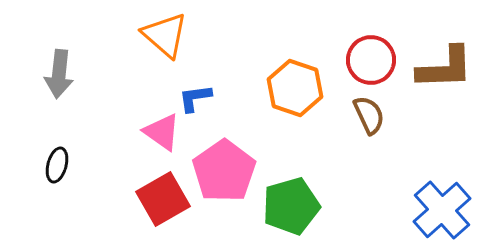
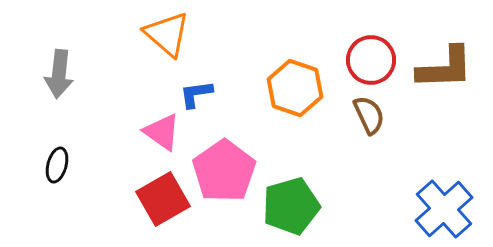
orange triangle: moved 2 px right, 1 px up
blue L-shape: moved 1 px right, 4 px up
blue cross: moved 2 px right, 1 px up
